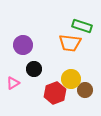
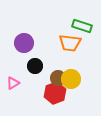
purple circle: moved 1 px right, 2 px up
black circle: moved 1 px right, 3 px up
brown circle: moved 27 px left, 12 px up
